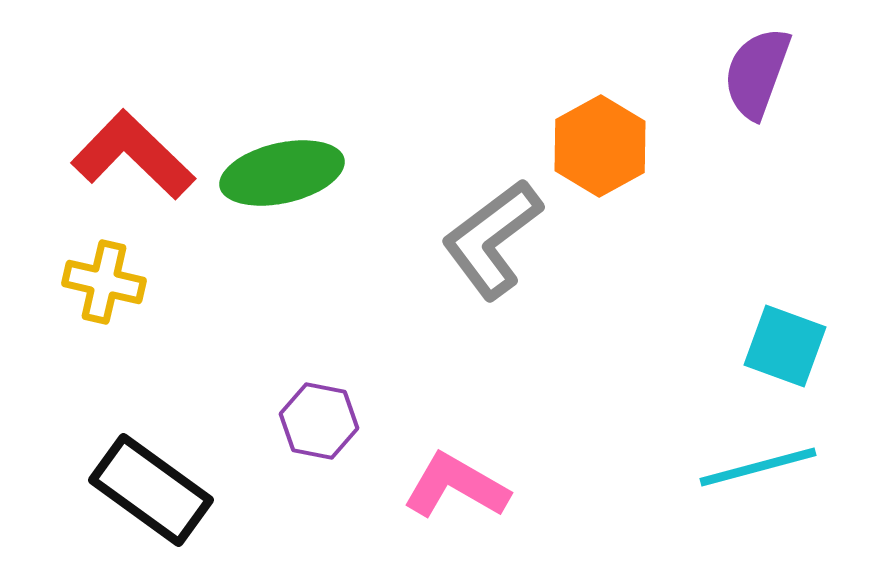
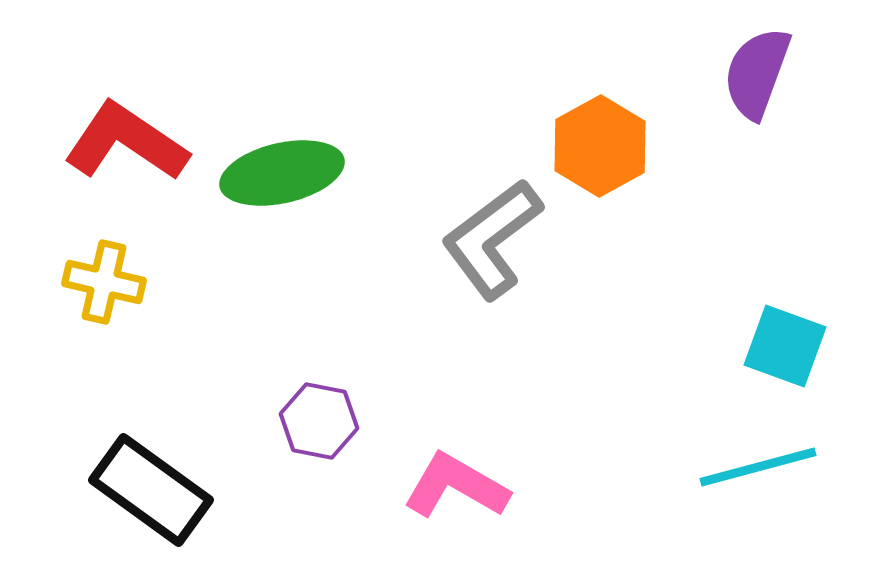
red L-shape: moved 7 px left, 13 px up; rotated 10 degrees counterclockwise
